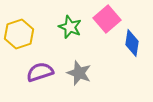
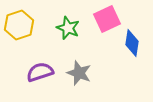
pink square: rotated 16 degrees clockwise
green star: moved 2 px left, 1 px down
yellow hexagon: moved 9 px up
